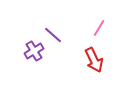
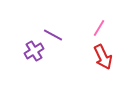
purple line: rotated 12 degrees counterclockwise
red arrow: moved 9 px right, 3 px up
